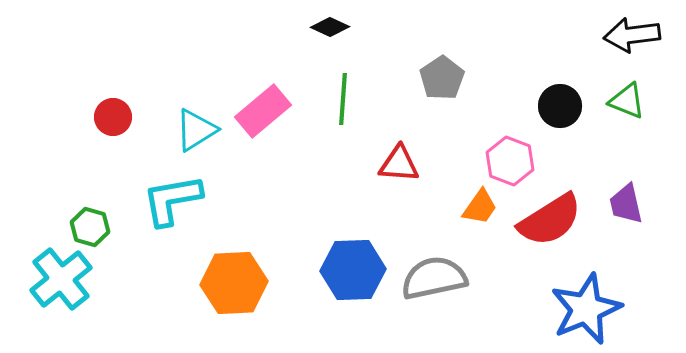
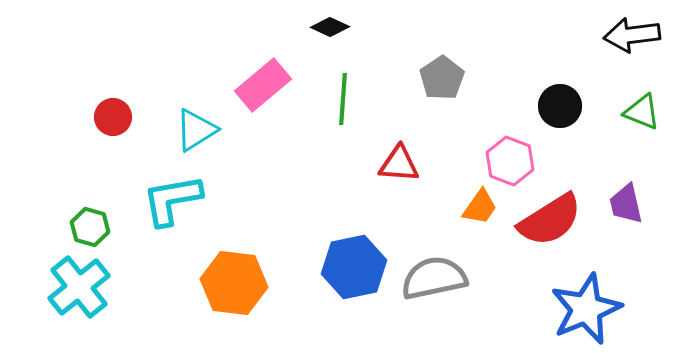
green triangle: moved 15 px right, 11 px down
pink rectangle: moved 26 px up
blue hexagon: moved 1 px right, 3 px up; rotated 10 degrees counterclockwise
cyan cross: moved 18 px right, 8 px down
orange hexagon: rotated 10 degrees clockwise
